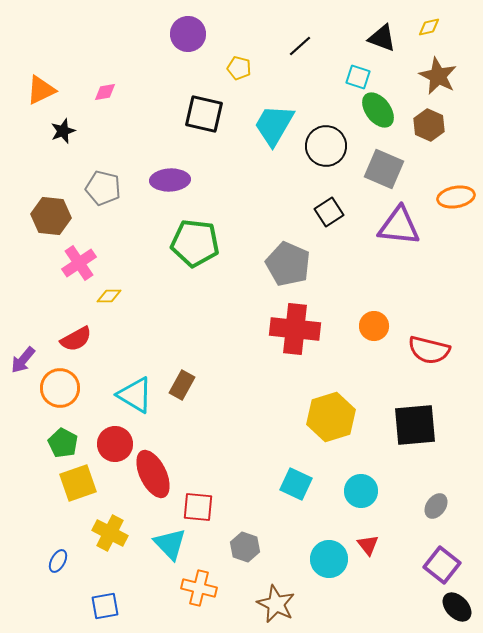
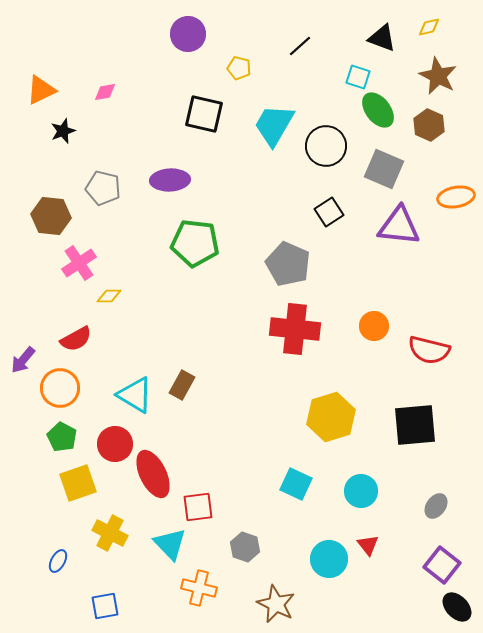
green pentagon at (63, 443): moved 1 px left, 6 px up
red square at (198, 507): rotated 12 degrees counterclockwise
